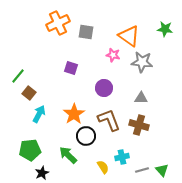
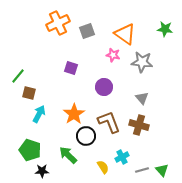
gray square: moved 1 px right, 1 px up; rotated 28 degrees counterclockwise
orange triangle: moved 4 px left, 2 px up
purple circle: moved 1 px up
brown square: rotated 24 degrees counterclockwise
gray triangle: moved 1 px right; rotated 48 degrees clockwise
brown L-shape: moved 2 px down
green pentagon: rotated 25 degrees clockwise
cyan cross: rotated 16 degrees counterclockwise
black star: moved 2 px up; rotated 24 degrees clockwise
